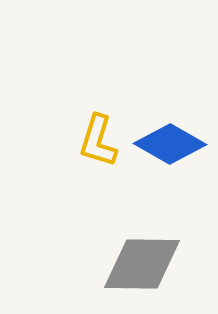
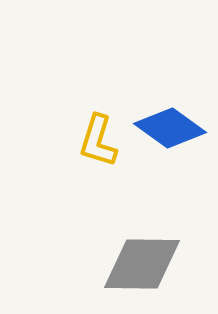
blue diamond: moved 16 px up; rotated 6 degrees clockwise
